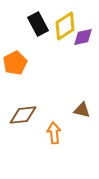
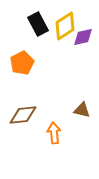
orange pentagon: moved 7 px right
